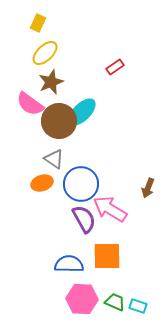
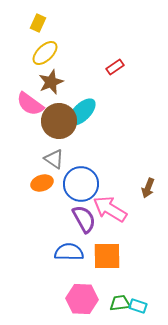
blue semicircle: moved 12 px up
green trapezoid: moved 5 px right, 1 px down; rotated 30 degrees counterclockwise
